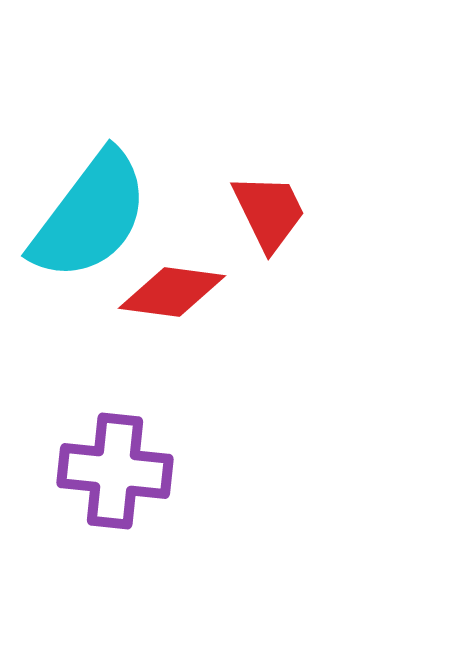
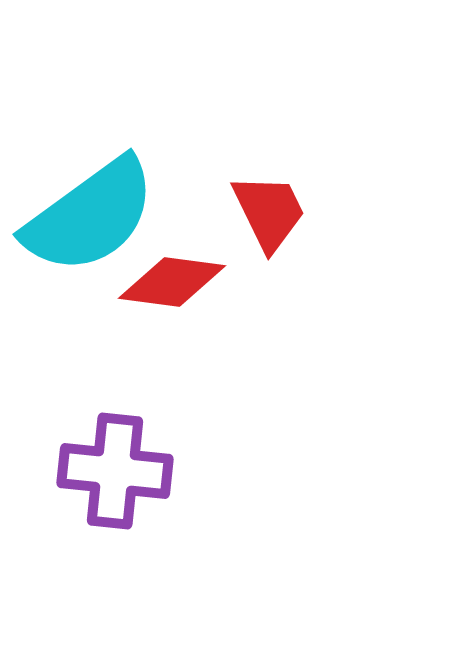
cyan semicircle: rotated 17 degrees clockwise
red diamond: moved 10 px up
